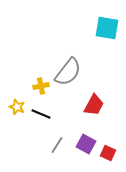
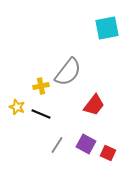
cyan square: rotated 20 degrees counterclockwise
red trapezoid: rotated 10 degrees clockwise
